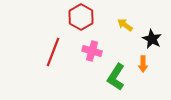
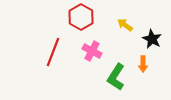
pink cross: rotated 12 degrees clockwise
